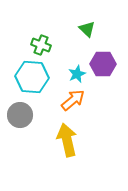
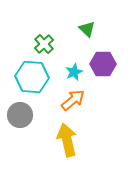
green cross: moved 3 px right, 1 px up; rotated 24 degrees clockwise
cyan star: moved 3 px left, 2 px up
